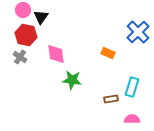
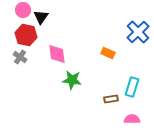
pink diamond: moved 1 px right
